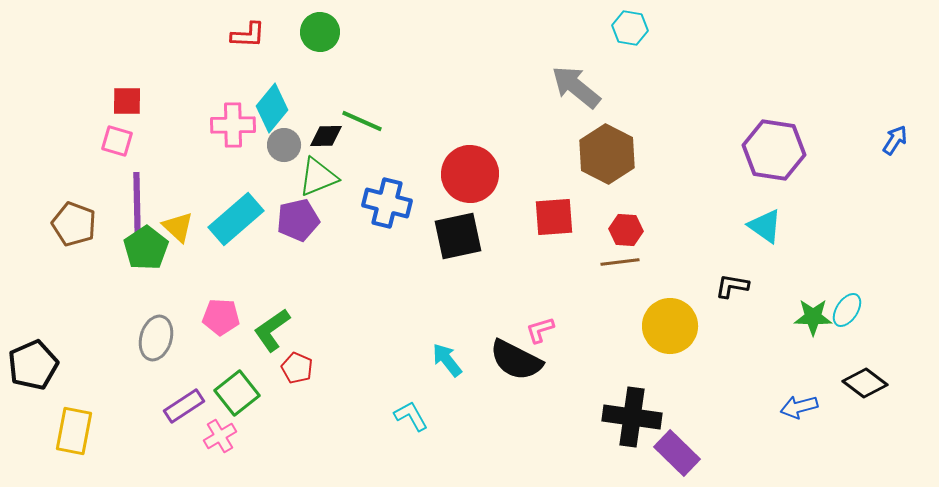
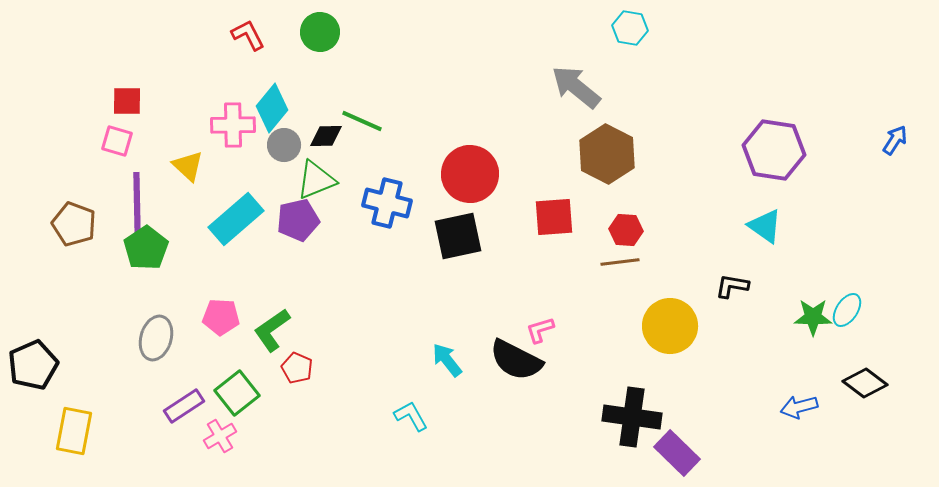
red L-shape at (248, 35): rotated 120 degrees counterclockwise
green triangle at (318, 177): moved 2 px left, 3 px down
yellow triangle at (178, 227): moved 10 px right, 61 px up
